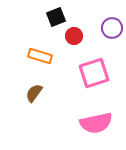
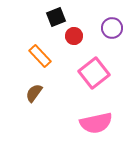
orange rectangle: rotated 30 degrees clockwise
pink square: rotated 20 degrees counterclockwise
